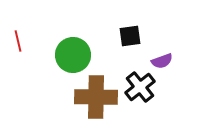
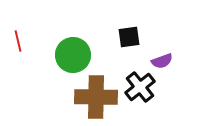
black square: moved 1 px left, 1 px down
